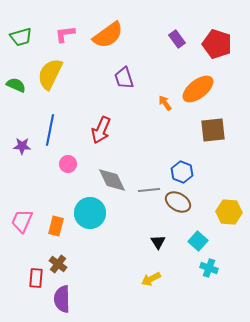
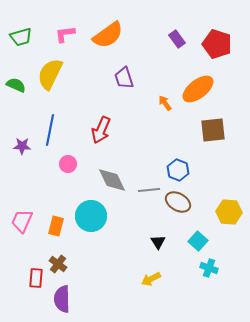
blue hexagon: moved 4 px left, 2 px up
cyan circle: moved 1 px right, 3 px down
